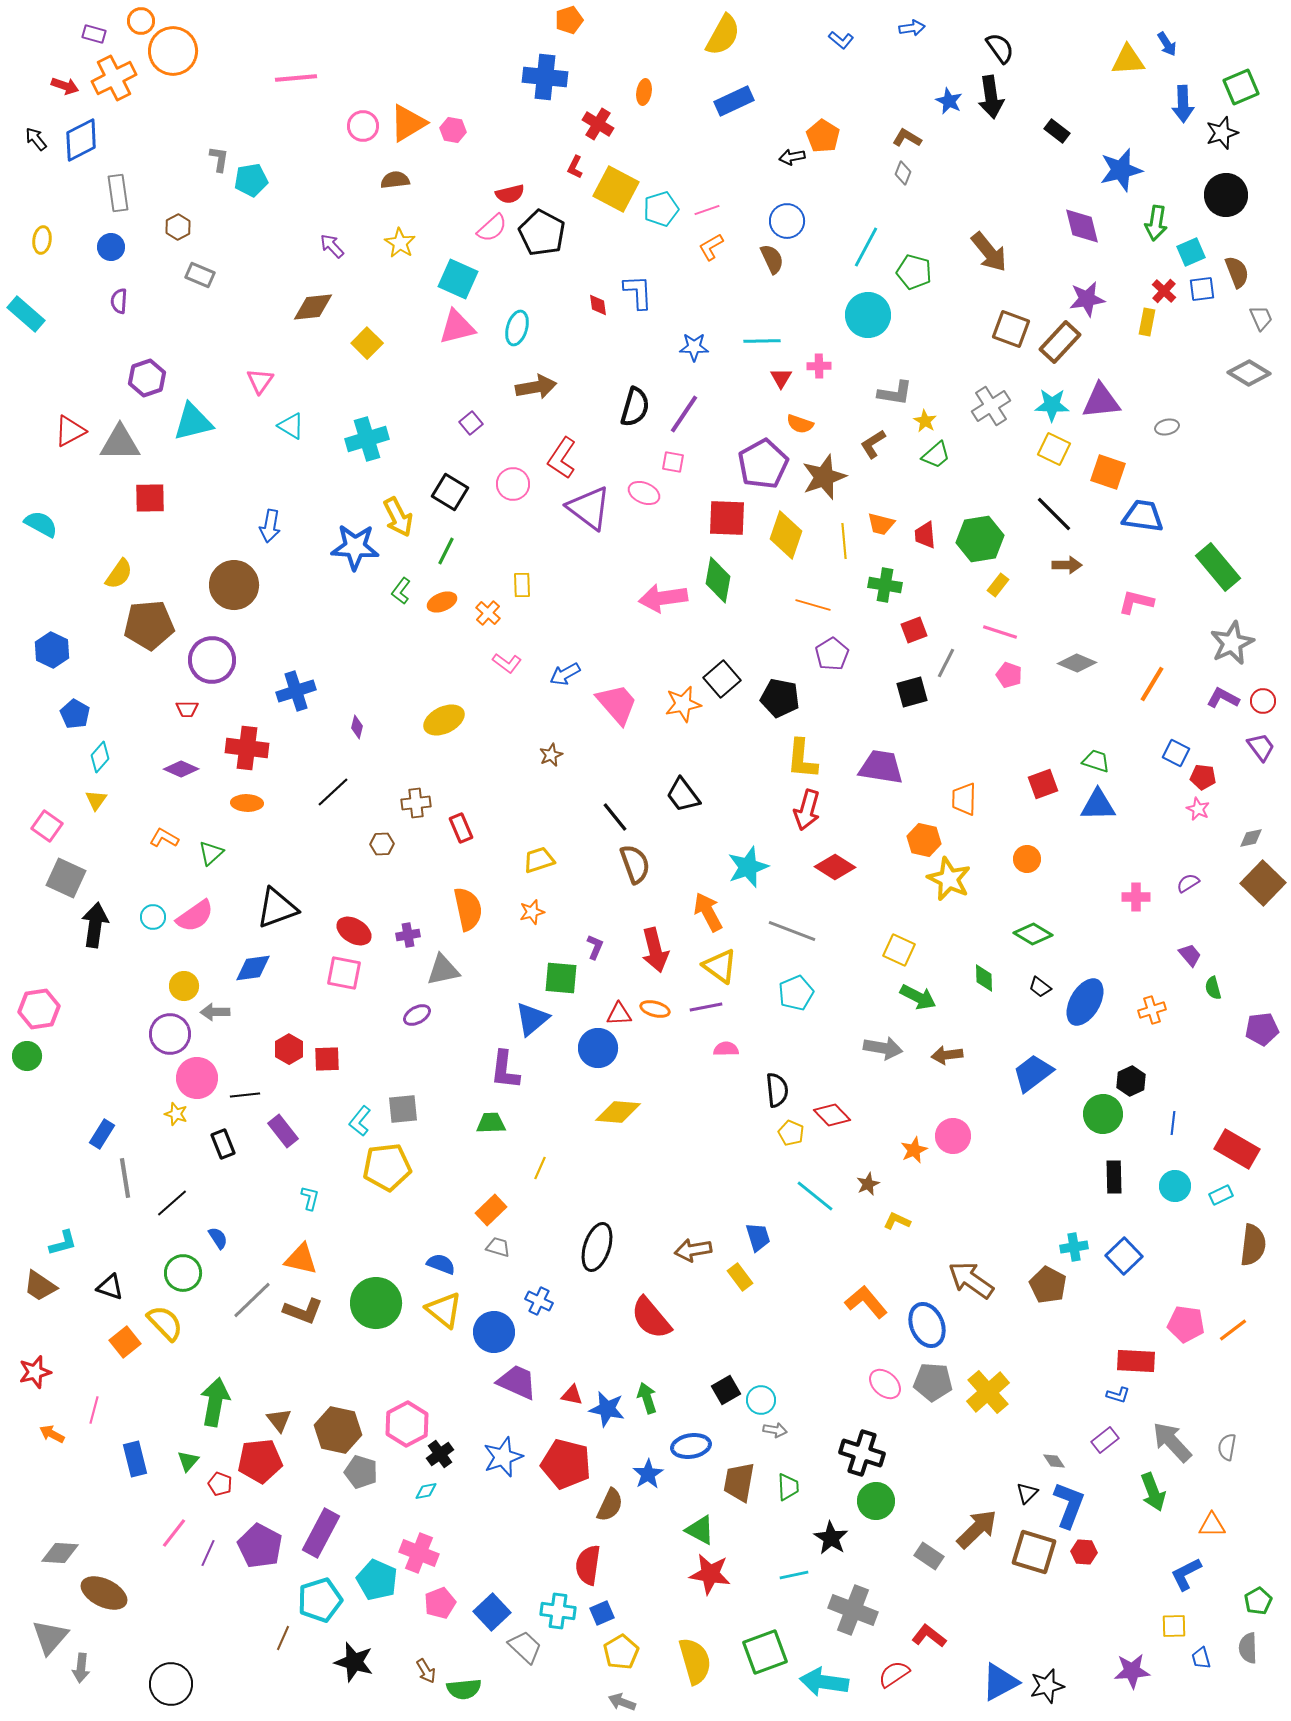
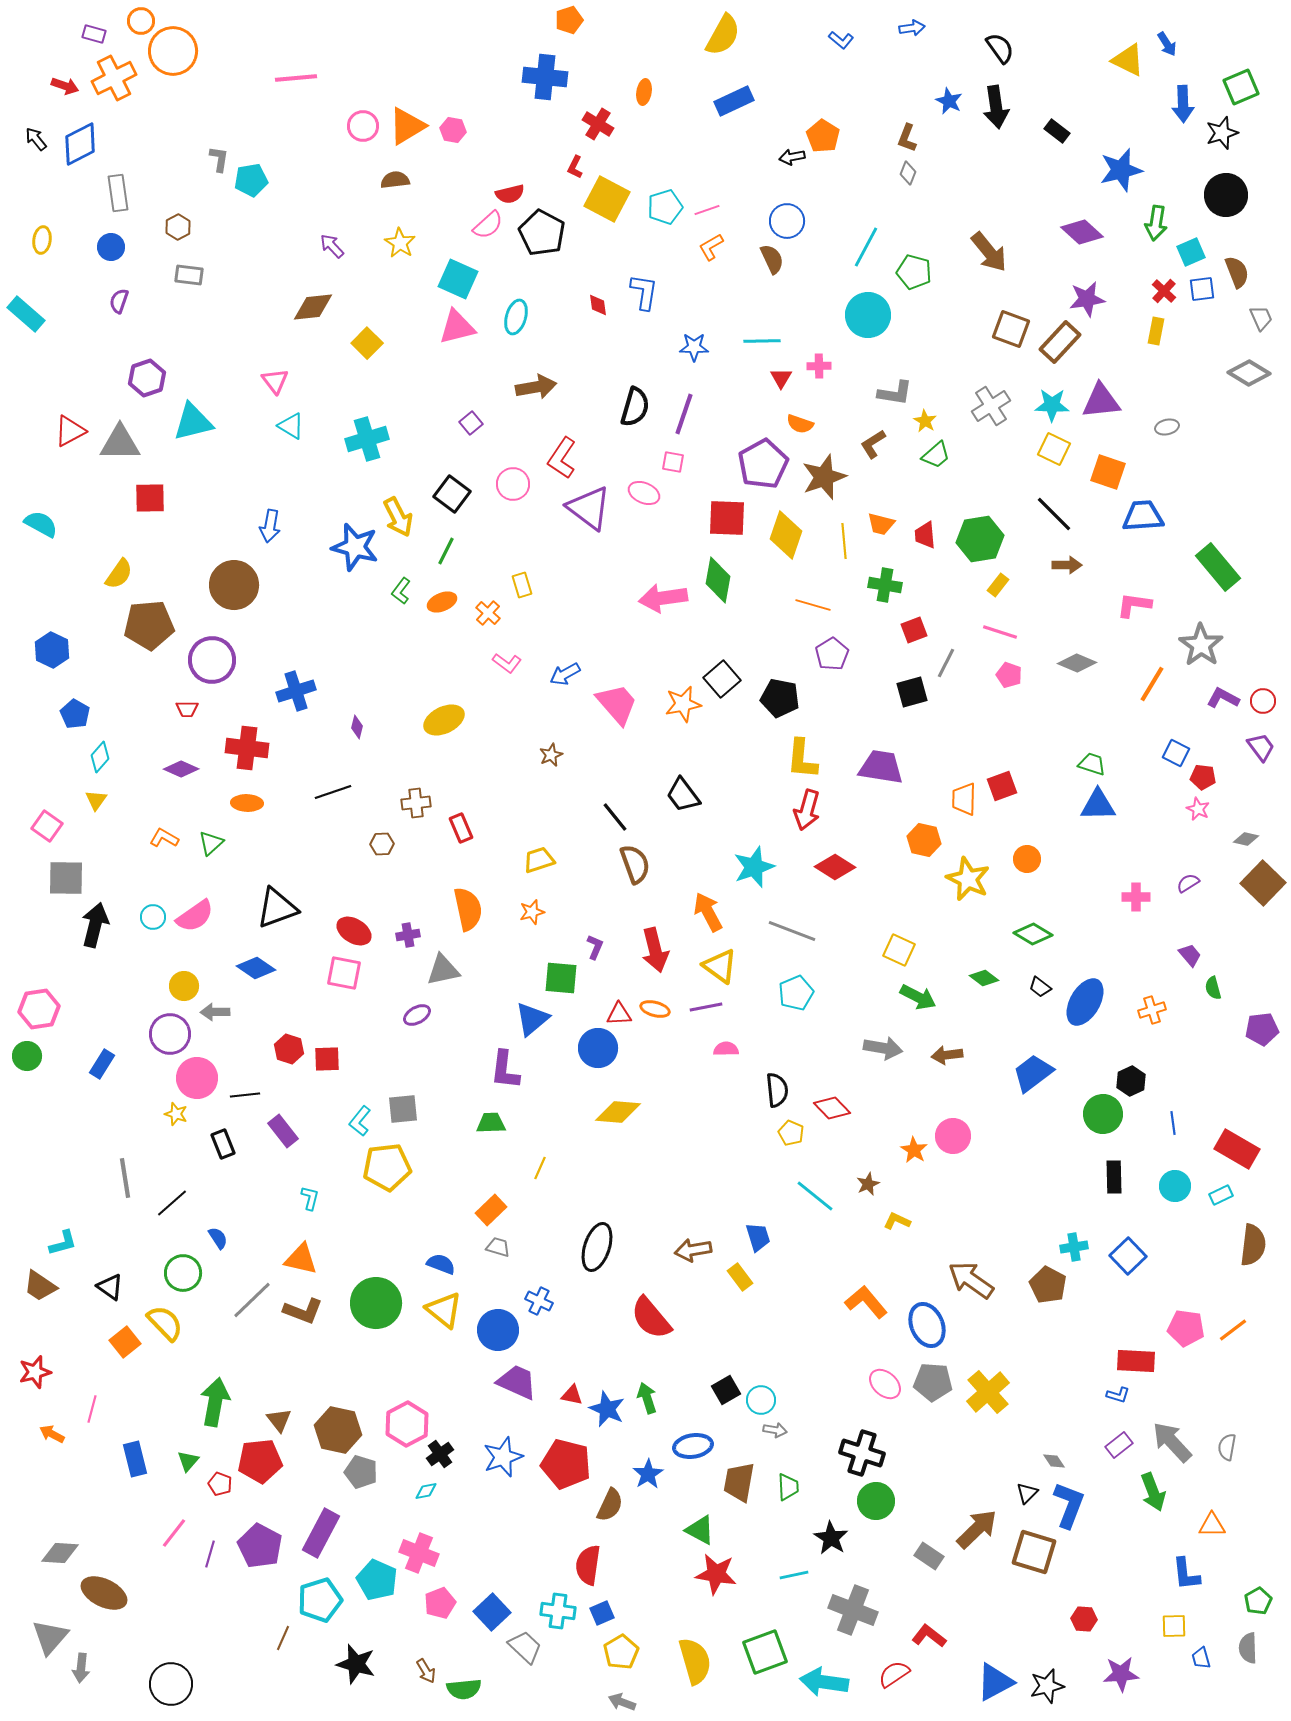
yellow triangle at (1128, 60): rotated 30 degrees clockwise
black arrow at (991, 97): moved 5 px right, 10 px down
orange triangle at (408, 123): moved 1 px left, 3 px down
brown L-shape at (907, 138): rotated 100 degrees counterclockwise
blue diamond at (81, 140): moved 1 px left, 4 px down
gray diamond at (903, 173): moved 5 px right
yellow square at (616, 189): moved 9 px left, 10 px down
cyan pentagon at (661, 209): moved 4 px right, 2 px up
purple diamond at (1082, 226): moved 6 px down; rotated 33 degrees counterclockwise
pink semicircle at (492, 228): moved 4 px left, 3 px up
gray rectangle at (200, 275): moved 11 px left; rotated 16 degrees counterclockwise
blue L-shape at (638, 292): moved 6 px right; rotated 12 degrees clockwise
purple semicircle at (119, 301): rotated 15 degrees clockwise
yellow rectangle at (1147, 322): moved 9 px right, 9 px down
cyan ellipse at (517, 328): moved 1 px left, 11 px up
pink triangle at (260, 381): moved 15 px right; rotated 12 degrees counterclockwise
purple line at (684, 414): rotated 15 degrees counterclockwise
black square at (450, 492): moved 2 px right, 2 px down; rotated 6 degrees clockwise
blue trapezoid at (1143, 516): rotated 12 degrees counterclockwise
blue star at (355, 547): rotated 12 degrees clockwise
yellow rectangle at (522, 585): rotated 15 degrees counterclockwise
pink L-shape at (1136, 602): moved 2 px left, 3 px down; rotated 6 degrees counterclockwise
gray star at (1232, 643): moved 31 px left, 2 px down; rotated 12 degrees counterclockwise
green trapezoid at (1096, 761): moved 4 px left, 3 px down
red square at (1043, 784): moved 41 px left, 2 px down
black line at (333, 792): rotated 24 degrees clockwise
gray diamond at (1251, 838): moved 5 px left, 1 px down; rotated 25 degrees clockwise
green triangle at (211, 853): moved 10 px up
cyan star at (748, 867): moved 6 px right
gray square at (66, 878): rotated 24 degrees counterclockwise
yellow star at (949, 879): moved 19 px right
black arrow at (95, 925): rotated 6 degrees clockwise
blue diamond at (253, 968): moved 3 px right; rotated 42 degrees clockwise
green diamond at (984, 978): rotated 52 degrees counterclockwise
red hexagon at (289, 1049): rotated 12 degrees counterclockwise
red diamond at (832, 1115): moved 7 px up
blue line at (1173, 1123): rotated 15 degrees counterclockwise
blue rectangle at (102, 1134): moved 70 px up
orange star at (914, 1150): rotated 16 degrees counterclockwise
blue square at (1124, 1256): moved 4 px right
black triangle at (110, 1287): rotated 16 degrees clockwise
pink pentagon at (1186, 1324): moved 4 px down
blue circle at (494, 1332): moved 4 px right, 2 px up
blue star at (607, 1409): rotated 12 degrees clockwise
pink line at (94, 1410): moved 2 px left, 1 px up
purple rectangle at (1105, 1440): moved 14 px right, 5 px down
blue ellipse at (691, 1446): moved 2 px right
red hexagon at (1084, 1552): moved 67 px down
purple line at (208, 1553): moved 2 px right, 1 px down; rotated 8 degrees counterclockwise
red star at (710, 1574): moved 6 px right
blue L-shape at (1186, 1574): rotated 69 degrees counterclockwise
black star at (354, 1662): moved 2 px right, 2 px down
purple star at (1132, 1671): moved 11 px left, 3 px down
blue triangle at (1000, 1682): moved 5 px left
